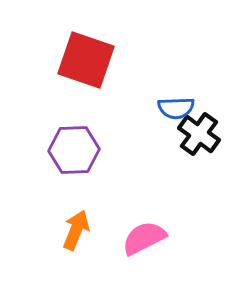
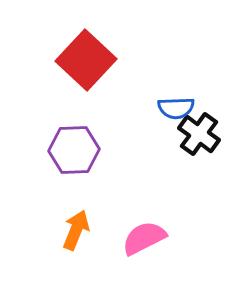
red square: rotated 24 degrees clockwise
